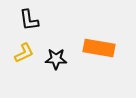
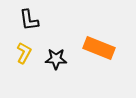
orange rectangle: rotated 12 degrees clockwise
yellow L-shape: rotated 35 degrees counterclockwise
